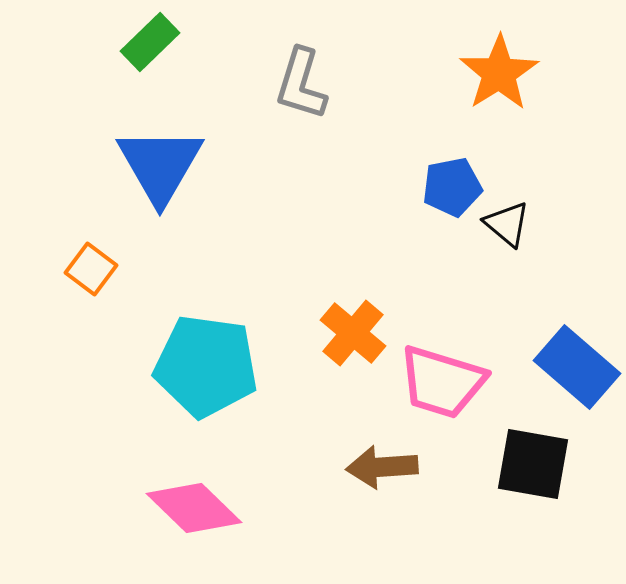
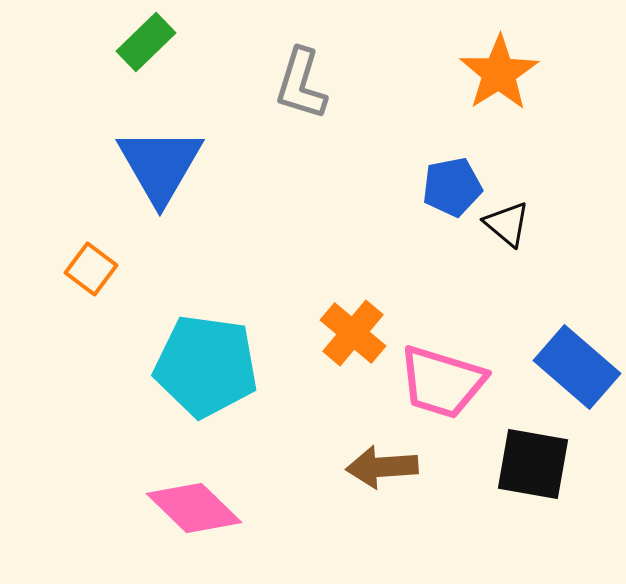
green rectangle: moved 4 px left
